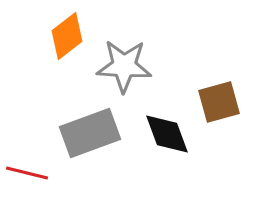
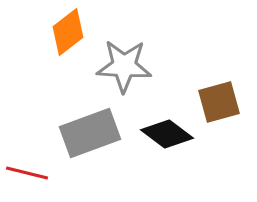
orange diamond: moved 1 px right, 4 px up
black diamond: rotated 33 degrees counterclockwise
